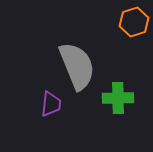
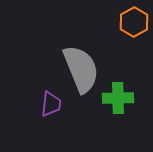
orange hexagon: rotated 12 degrees counterclockwise
gray semicircle: moved 4 px right, 3 px down
